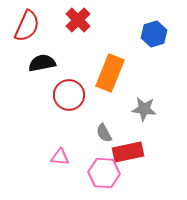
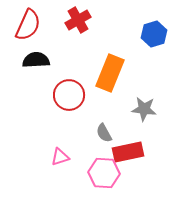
red cross: rotated 15 degrees clockwise
red semicircle: moved 1 px right, 1 px up
black semicircle: moved 6 px left, 3 px up; rotated 8 degrees clockwise
pink triangle: rotated 24 degrees counterclockwise
